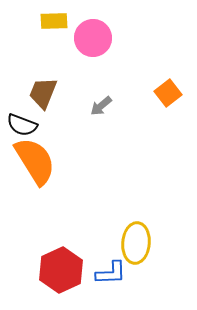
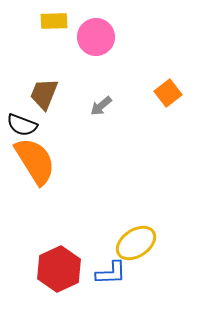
pink circle: moved 3 px right, 1 px up
brown trapezoid: moved 1 px right, 1 px down
yellow ellipse: rotated 51 degrees clockwise
red hexagon: moved 2 px left, 1 px up
